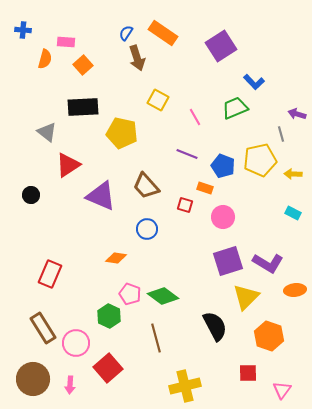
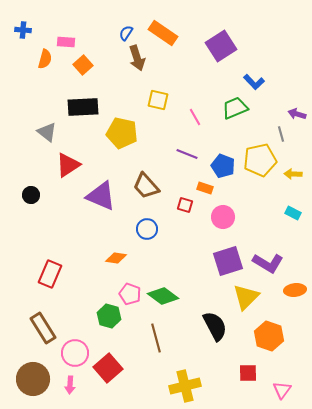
yellow square at (158, 100): rotated 15 degrees counterclockwise
green hexagon at (109, 316): rotated 10 degrees counterclockwise
pink circle at (76, 343): moved 1 px left, 10 px down
